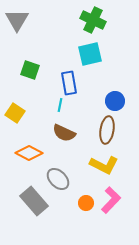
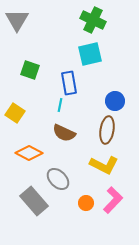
pink L-shape: moved 2 px right
